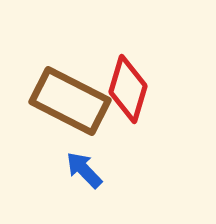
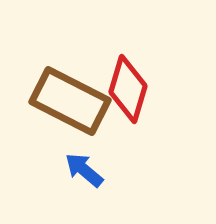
blue arrow: rotated 6 degrees counterclockwise
